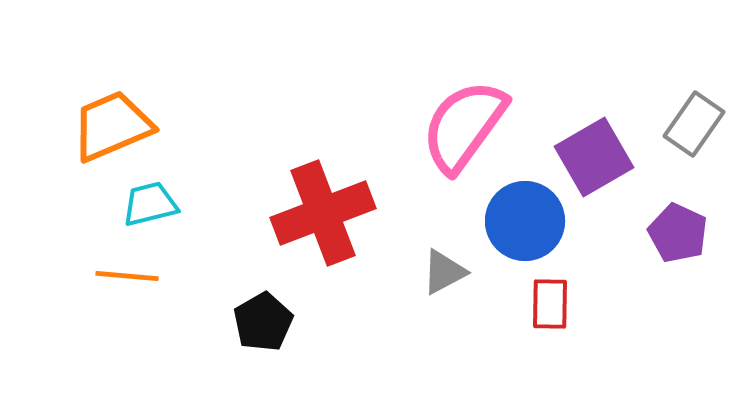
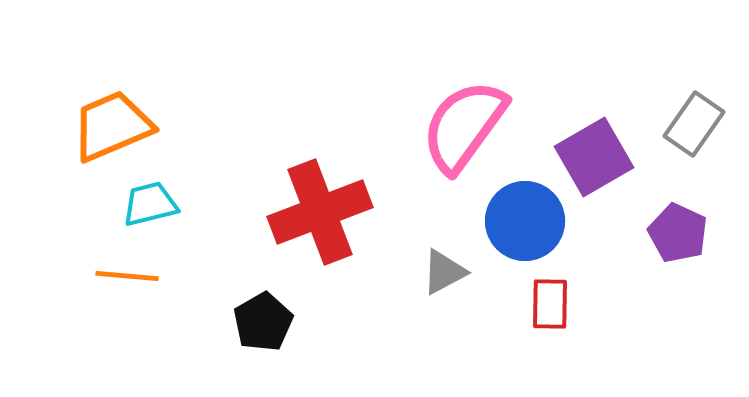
red cross: moved 3 px left, 1 px up
